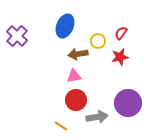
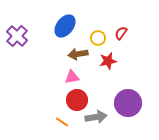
blue ellipse: rotated 15 degrees clockwise
yellow circle: moved 3 px up
red star: moved 12 px left, 4 px down
pink triangle: moved 2 px left, 1 px down
red circle: moved 1 px right
gray arrow: moved 1 px left
orange line: moved 1 px right, 4 px up
